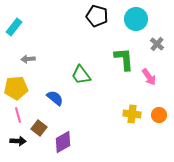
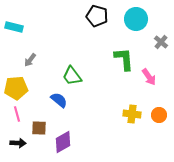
cyan rectangle: rotated 66 degrees clockwise
gray cross: moved 4 px right, 2 px up
gray arrow: moved 2 px right, 1 px down; rotated 48 degrees counterclockwise
green trapezoid: moved 9 px left, 1 px down
blue semicircle: moved 4 px right, 2 px down
pink line: moved 1 px left, 1 px up
brown square: rotated 35 degrees counterclockwise
black arrow: moved 2 px down
